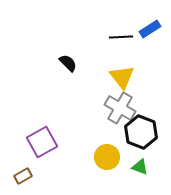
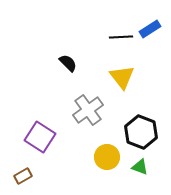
gray cross: moved 32 px left, 2 px down; rotated 24 degrees clockwise
purple square: moved 2 px left, 5 px up; rotated 28 degrees counterclockwise
